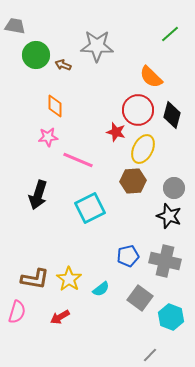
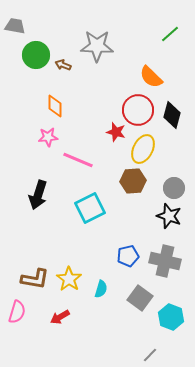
cyan semicircle: rotated 36 degrees counterclockwise
